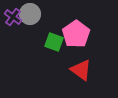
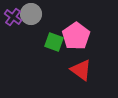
gray circle: moved 1 px right
pink pentagon: moved 2 px down
